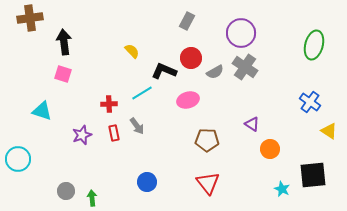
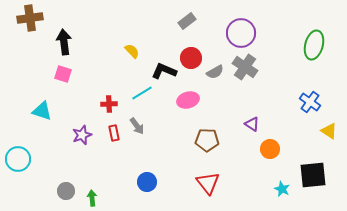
gray rectangle: rotated 24 degrees clockwise
